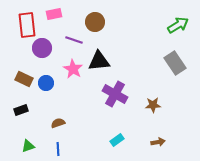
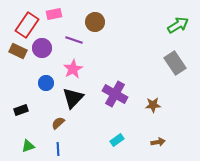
red rectangle: rotated 40 degrees clockwise
black triangle: moved 26 px left, 37 px down; rotated 40 degrees counterclockwise
pink star: rotated 12 degrees clockwise
brown rectangle: moved 6 px left, 28 px up
brown semicircle: rotated 24 degrees counterclockwise
